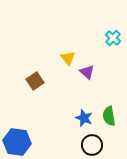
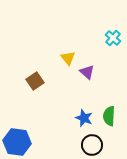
green semicircle: rotated 12 degrees clockwise
